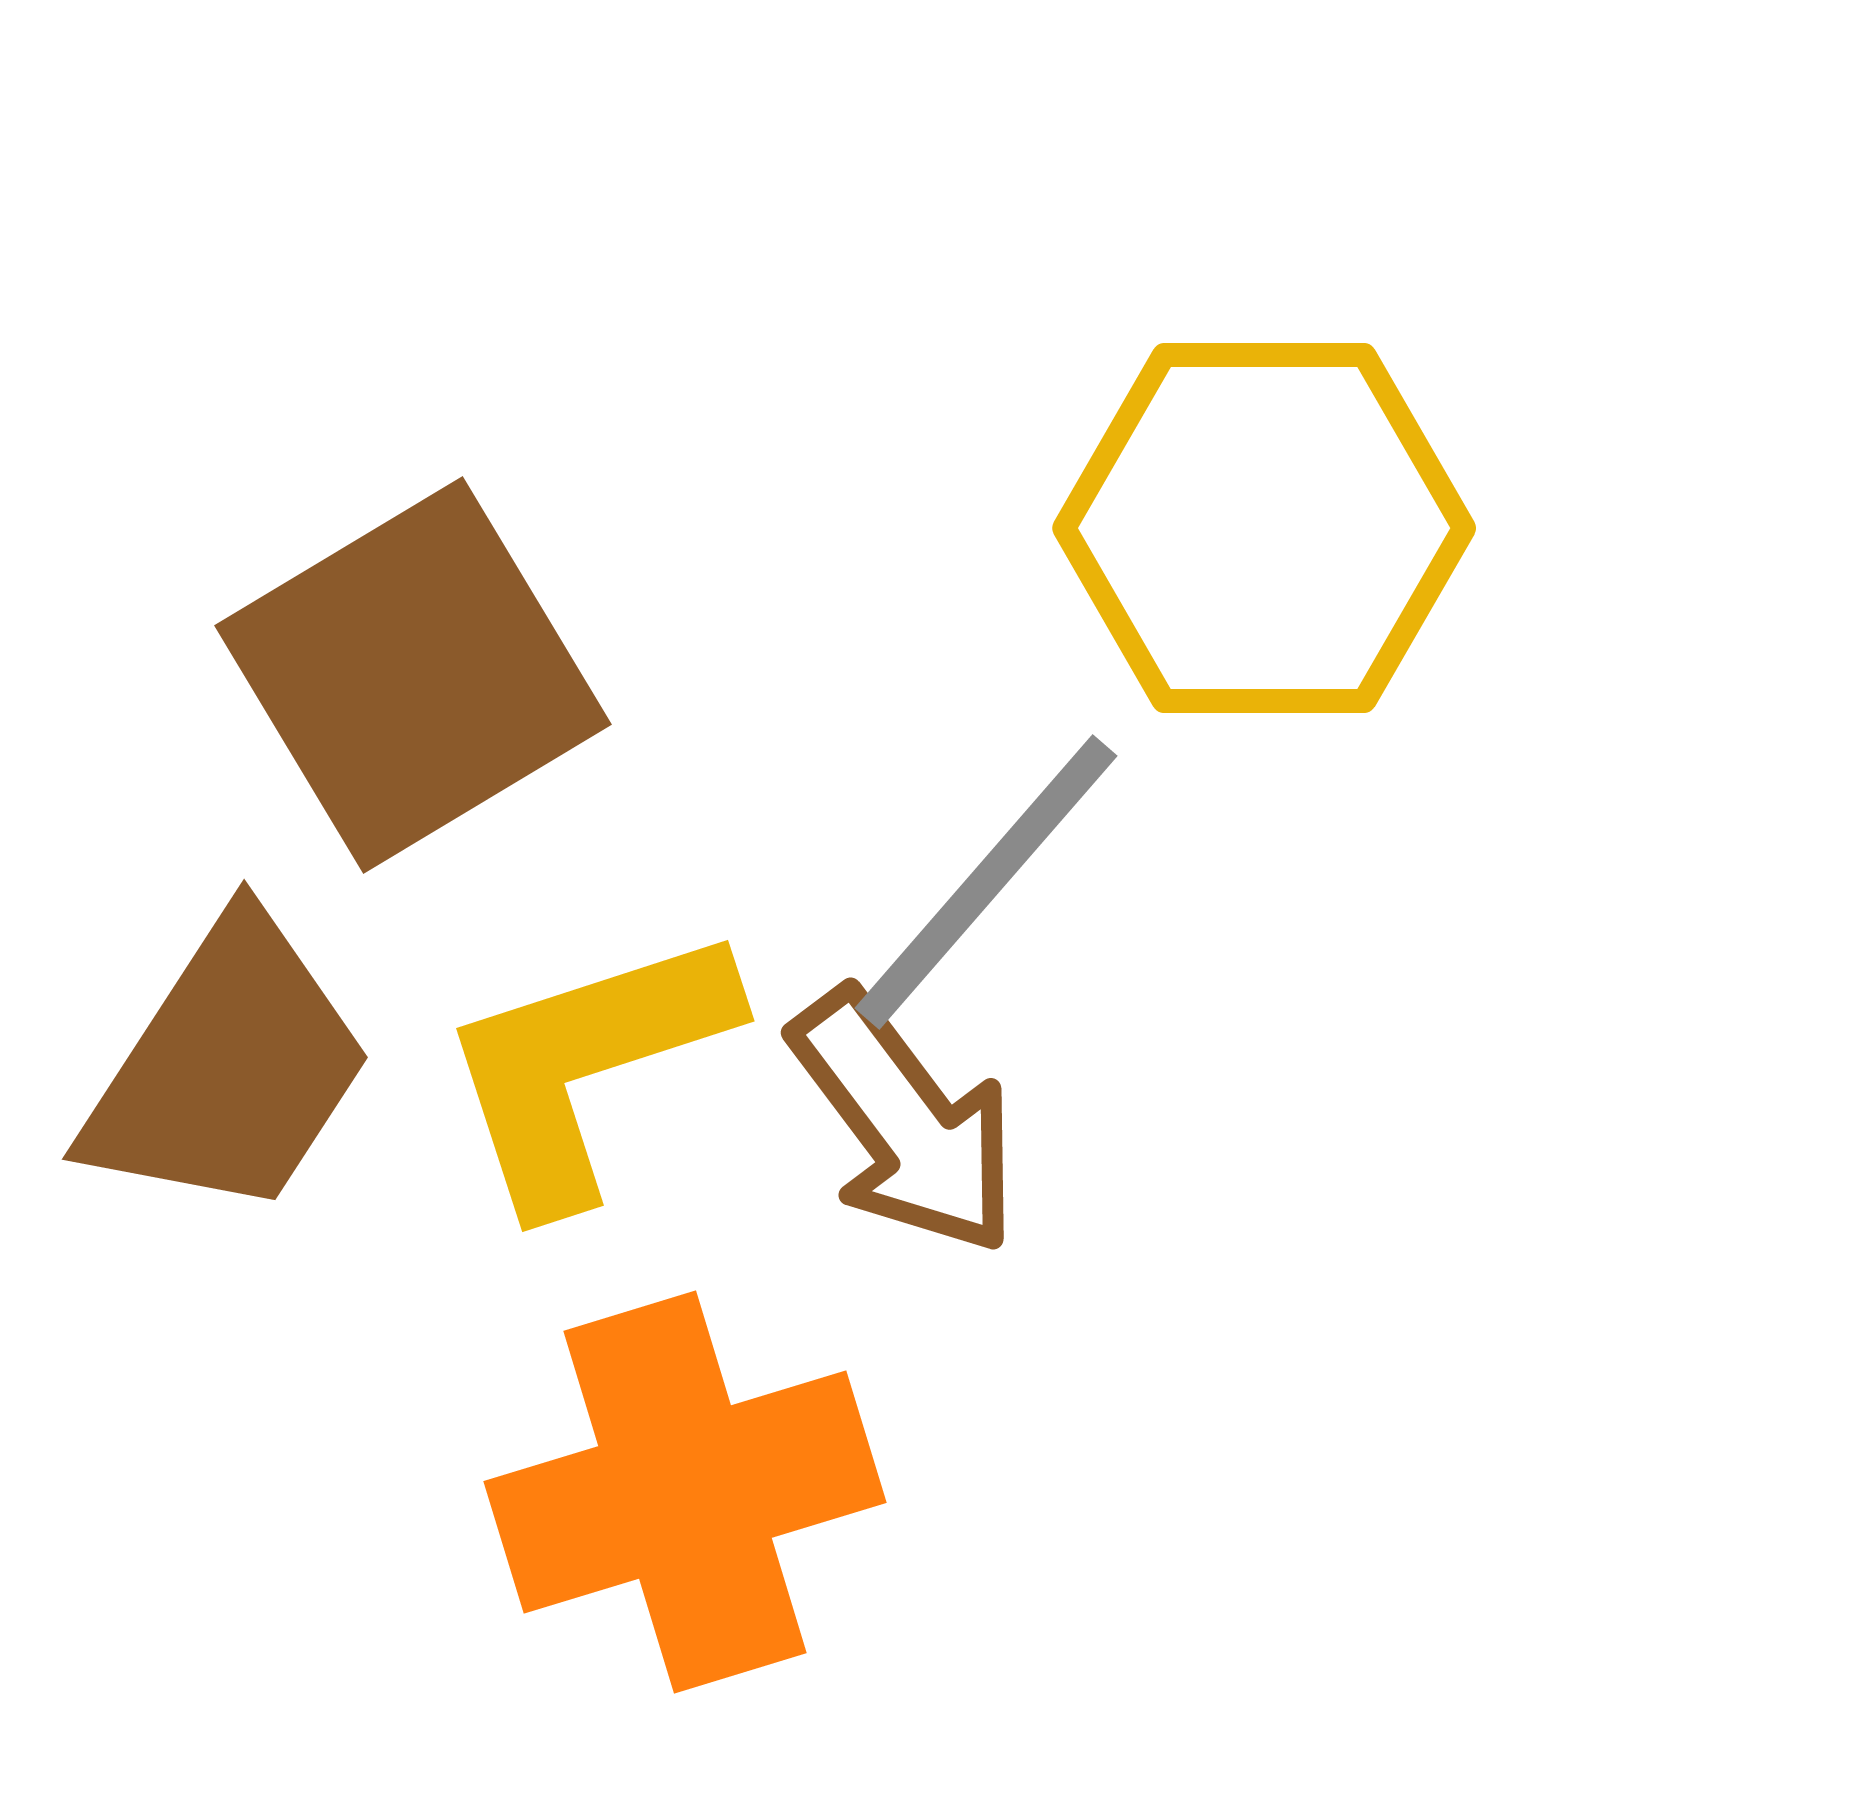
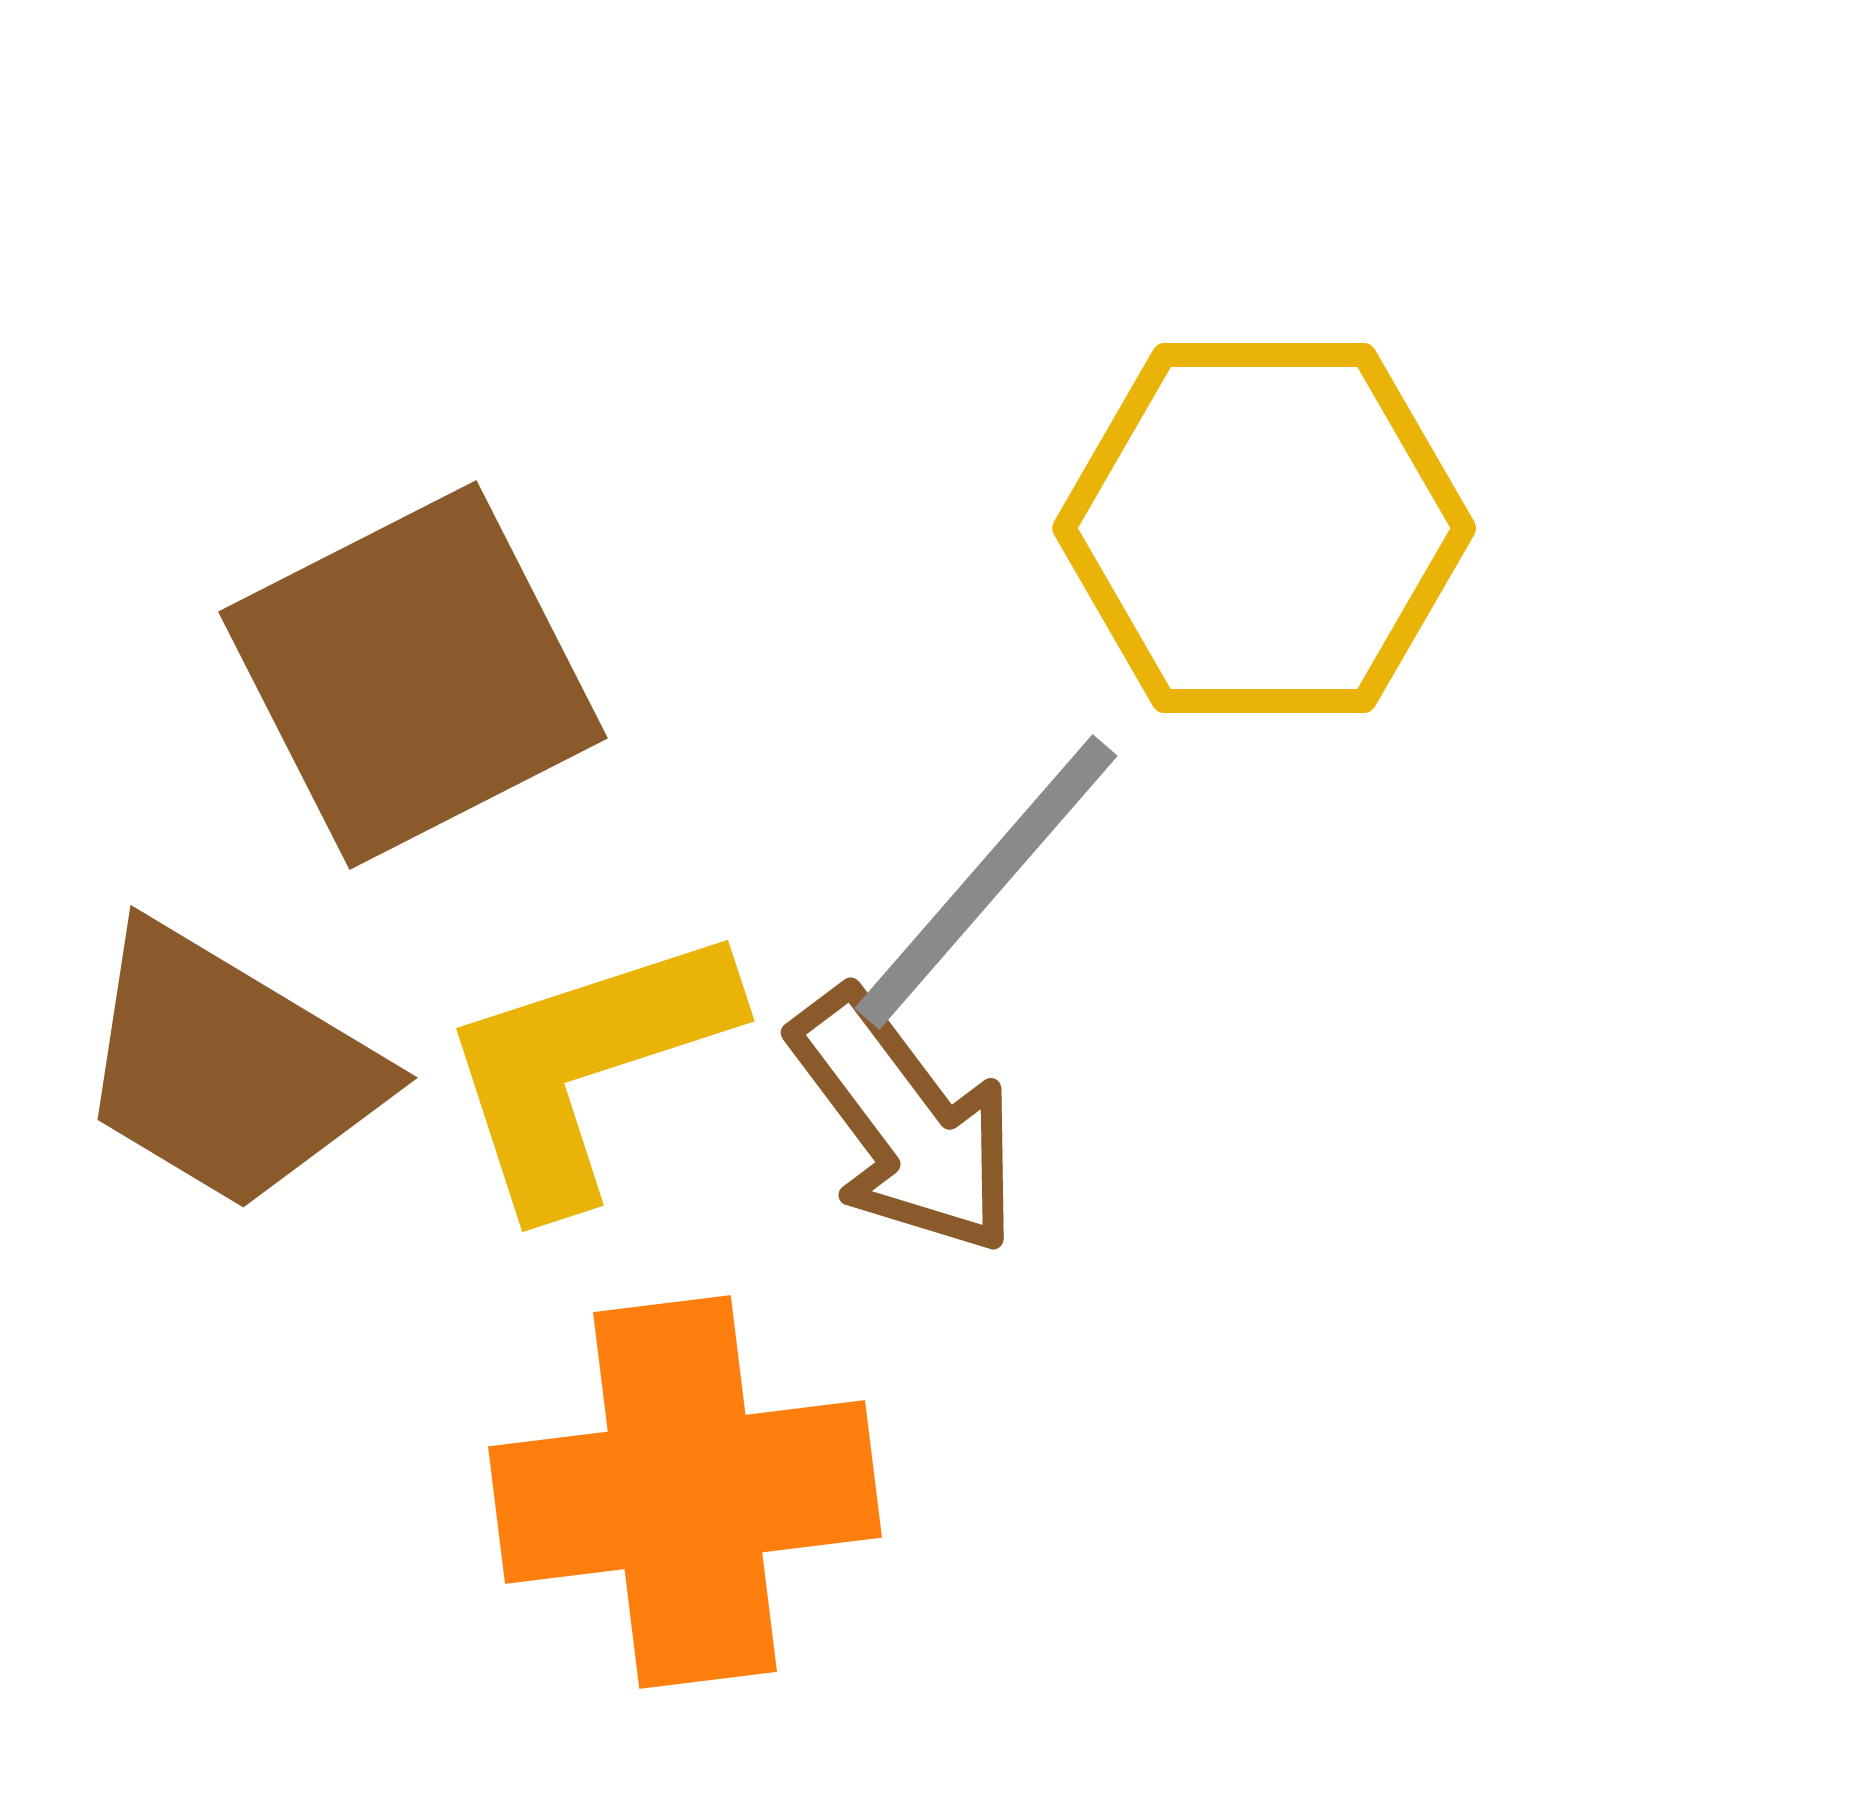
brown square: rotated 4 degrees clockwise
brown trapezoid: rotated 88 degrees clockwise
orange cross: rotated 10 degrees clockwise
